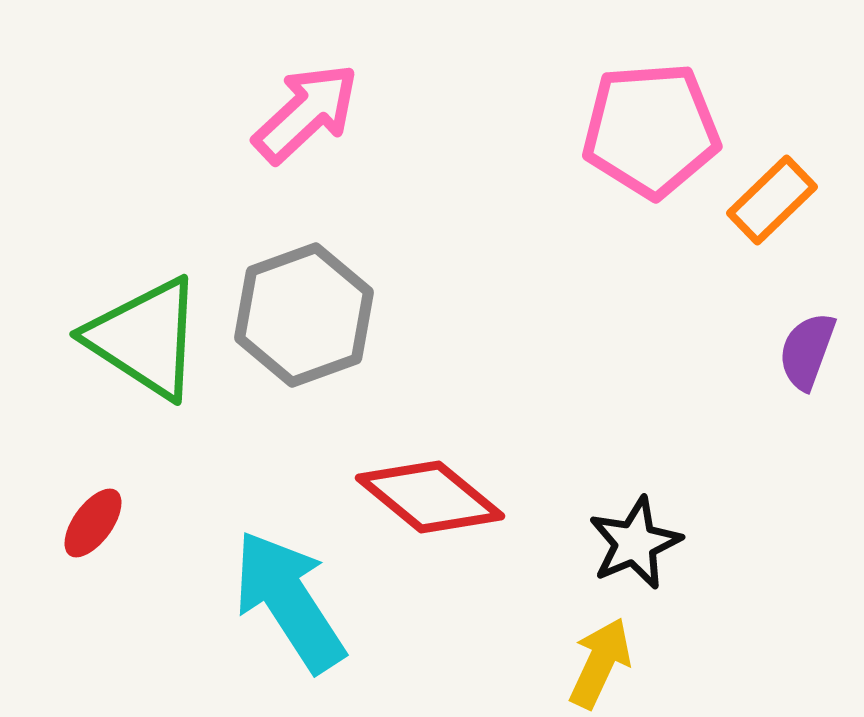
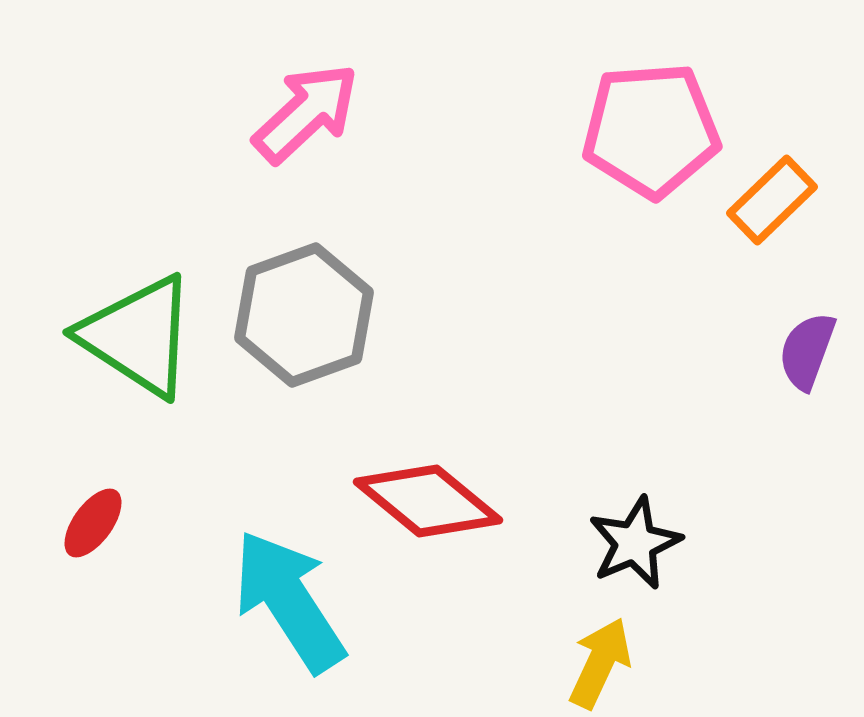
green triangle: moved 7 px left, 2 px up
red diamond: moved 2 px left, 4 px down
